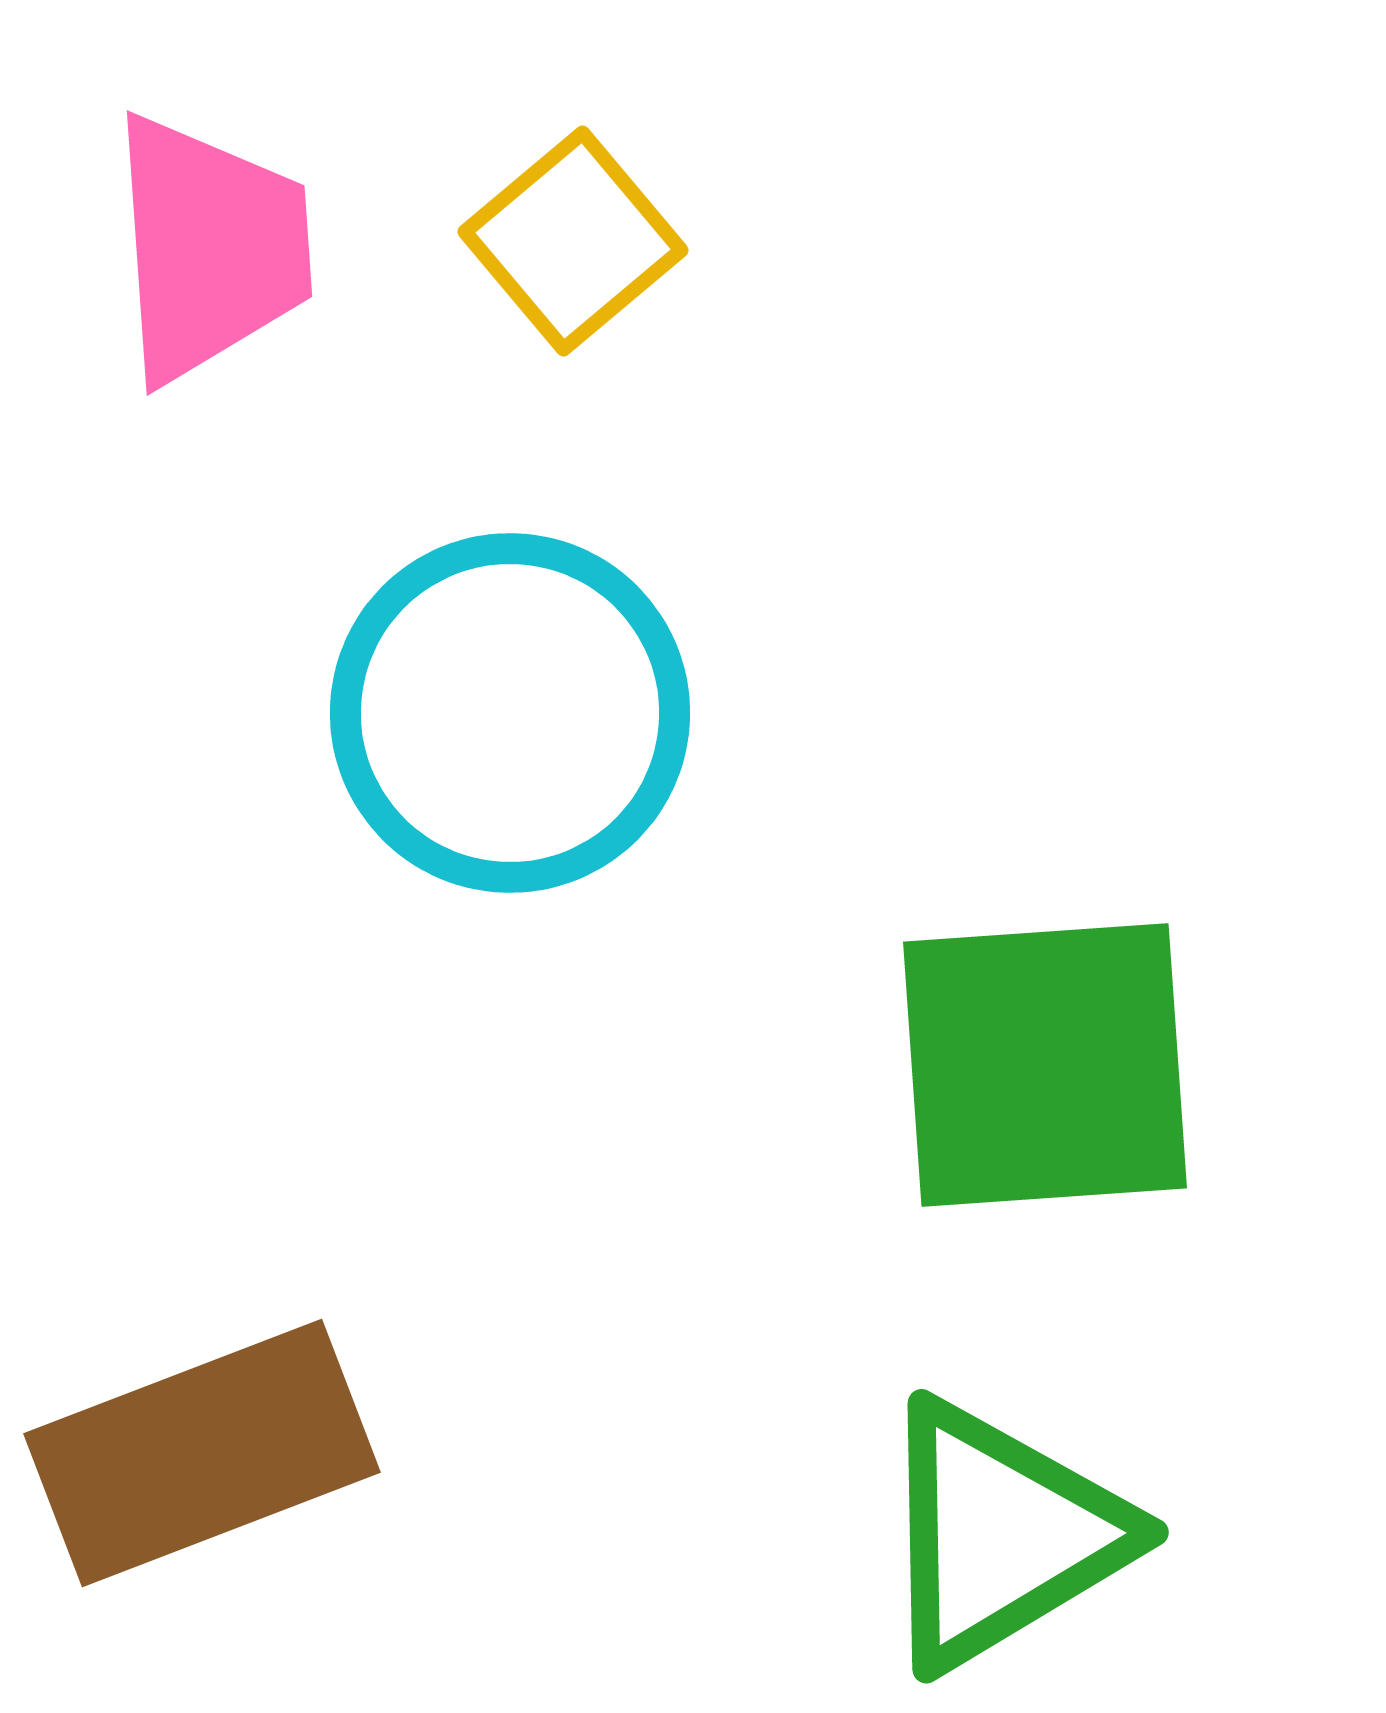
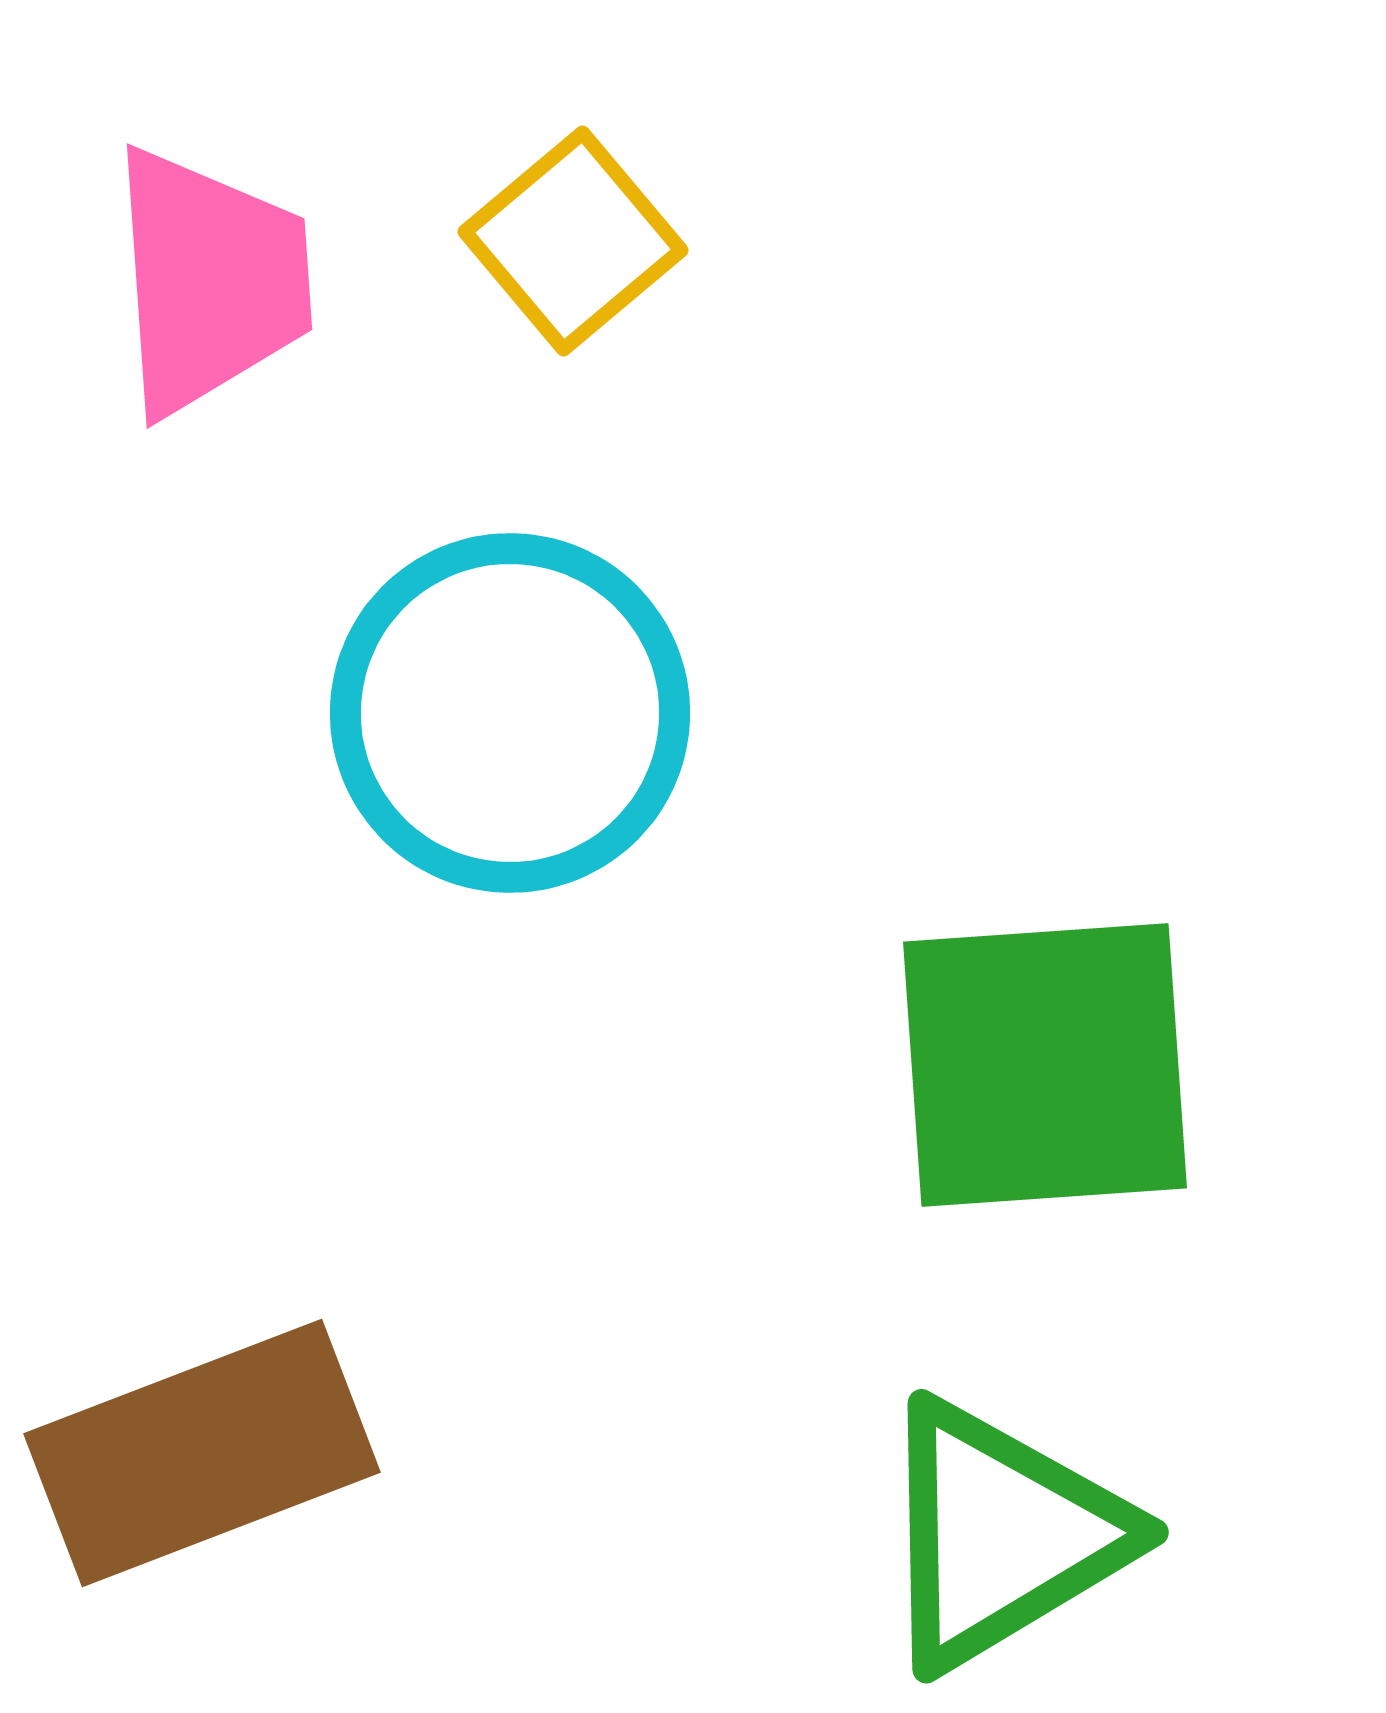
pink trapezoid: moved 33 px down
